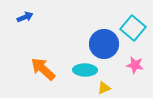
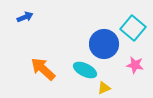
cyan ellipse: rotated 25 degrees clockwise
